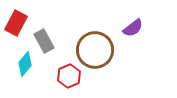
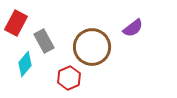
brown circle: moved 3 px left, 3 px up
red hexagon: moved 2 px down
